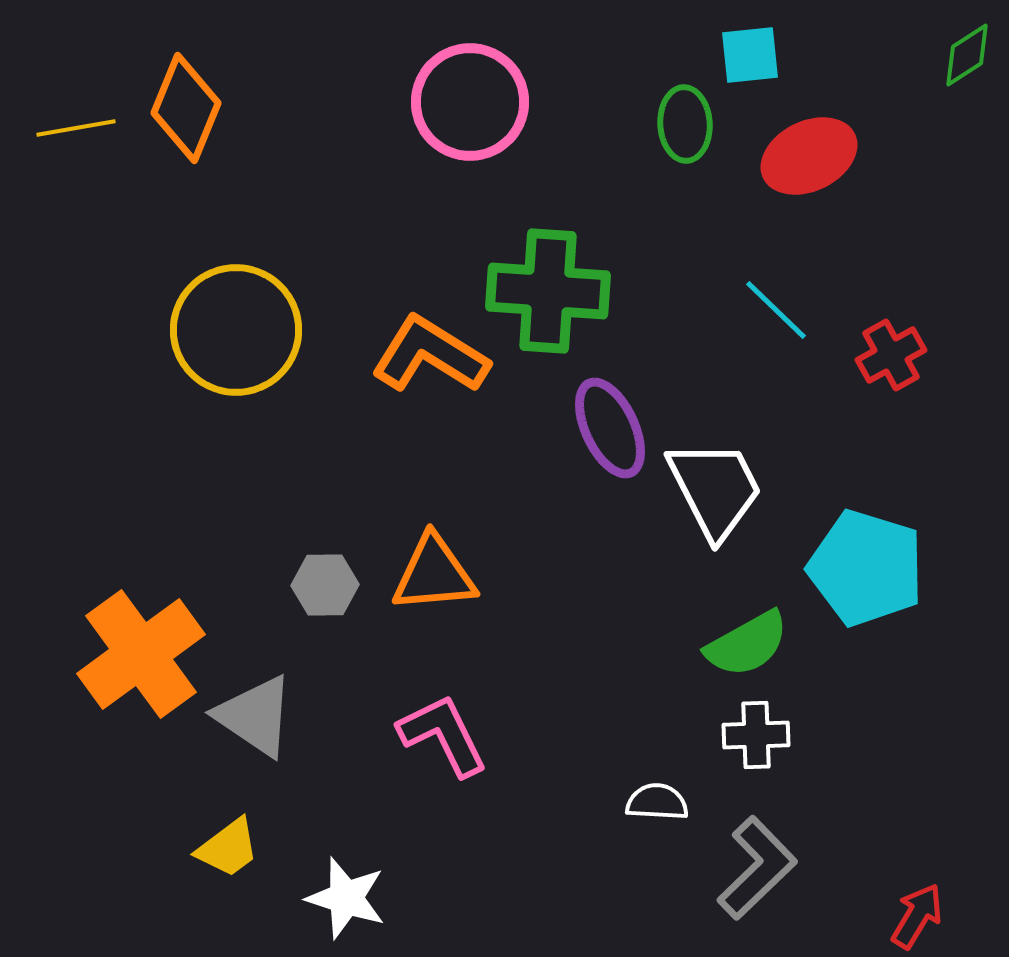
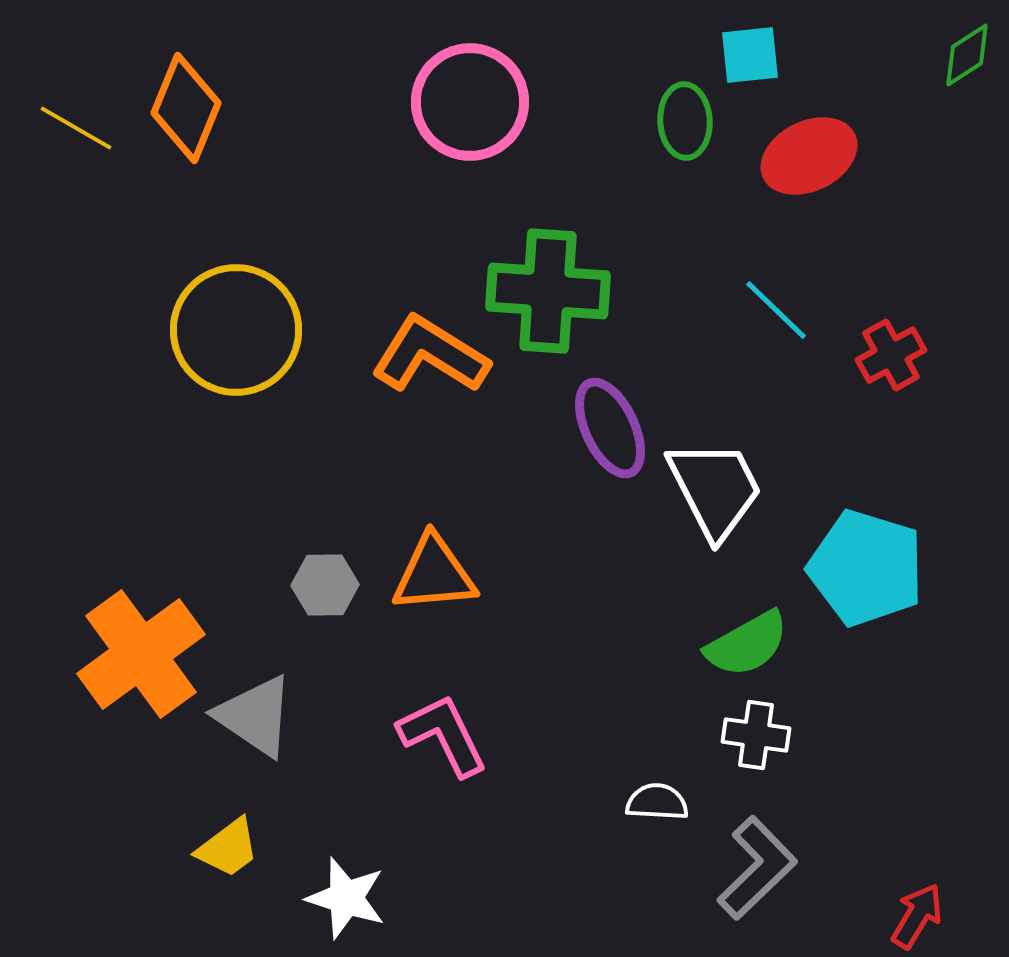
green ellipse: moved 3 px up
yellow line: rotated 40 degrees clockwise
white cross: rotated 10 degrees clockwise
